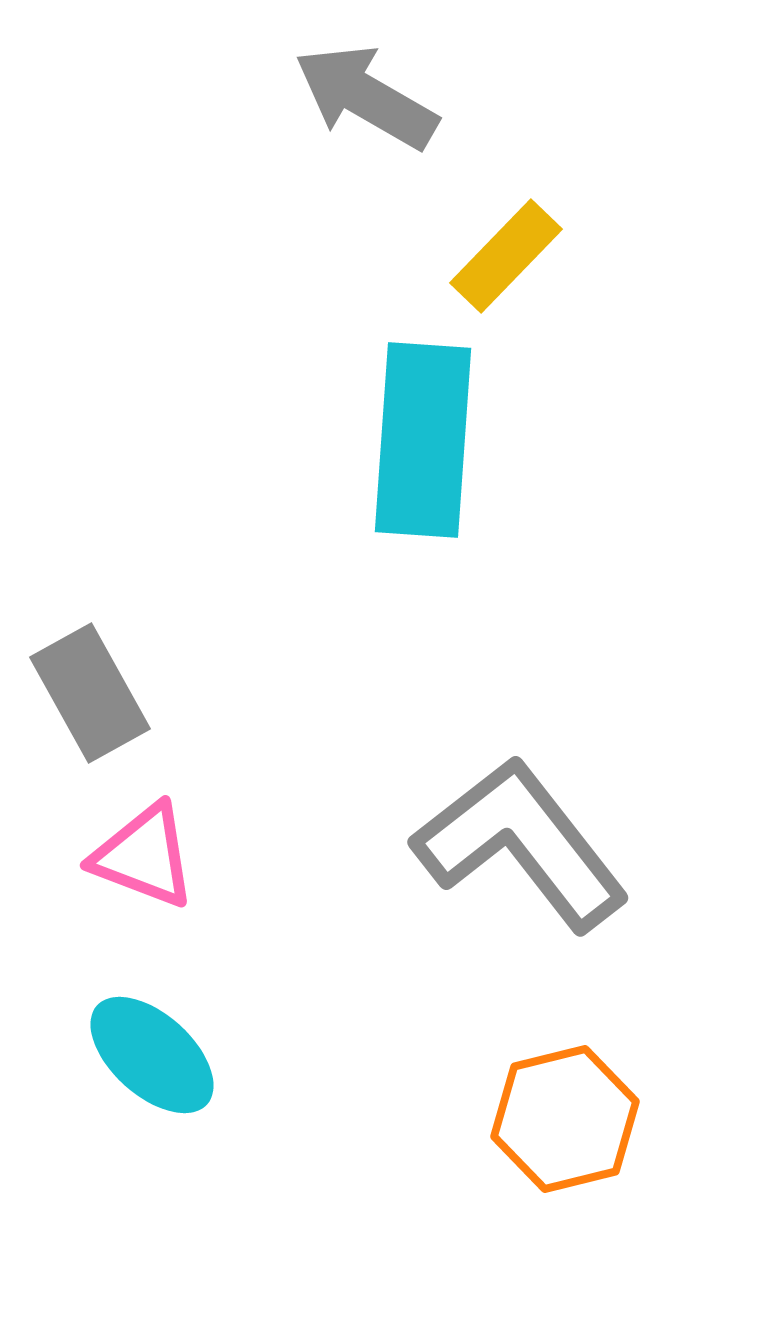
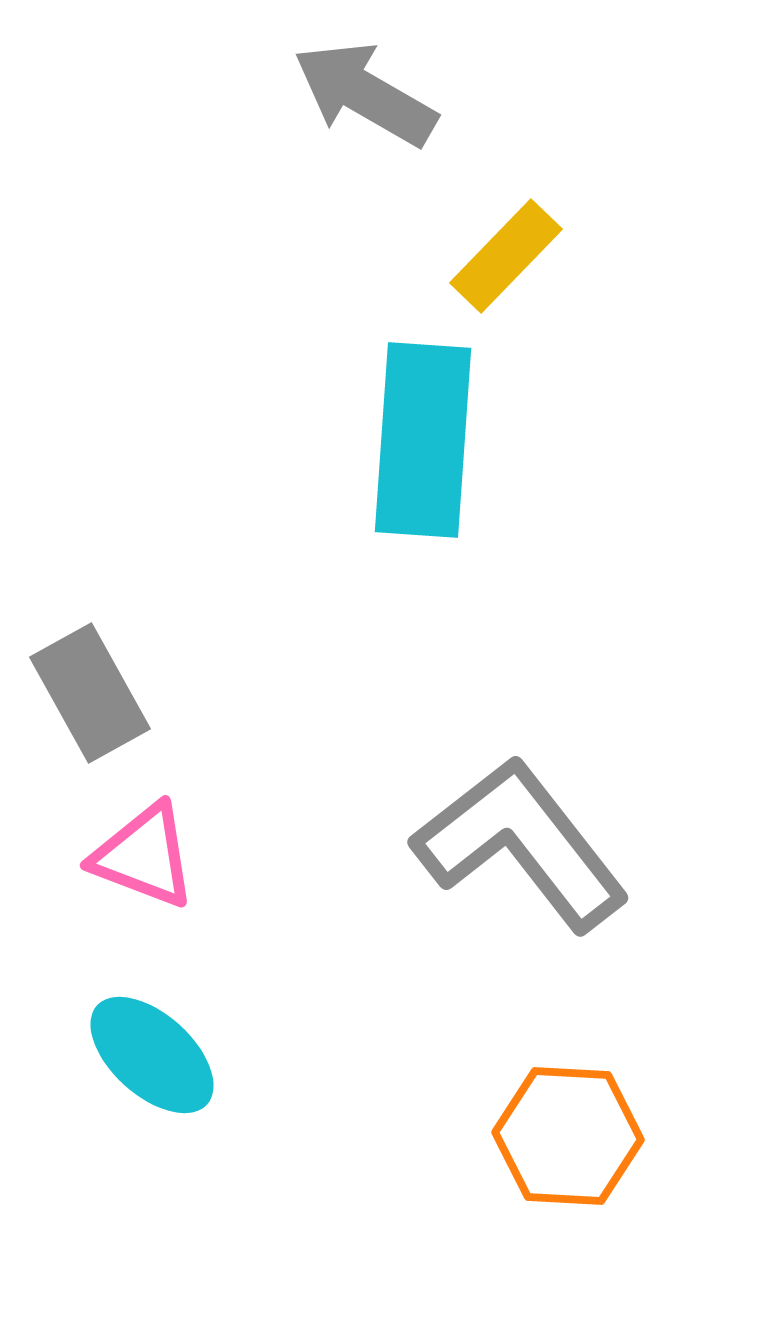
gray arrow: moved 1 px left, 3 px up
orange hexagon: moved 3 px right, 17 px down; rotated 17 degrees clockwise
